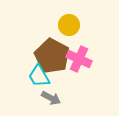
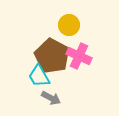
pink cross: moved 3 px up
